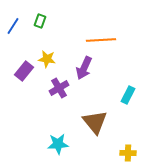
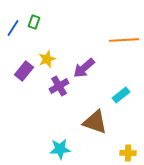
green rectangle: moved 6 px left, 1 px down
blue line: moved 2 px down
orange line: moved 23 px right
yellow star: rotated 30 degrees counterclockwise
purple arrow: rotated 25 degrees clockwise
purple cross: moved 2 px up
cyan rectangle: moved 7 px left; rotated 24 degrees clockwise
brown triangle: rotated 32 degrees counterclockwise
cyan star: moved 2 px right, 5 px down
